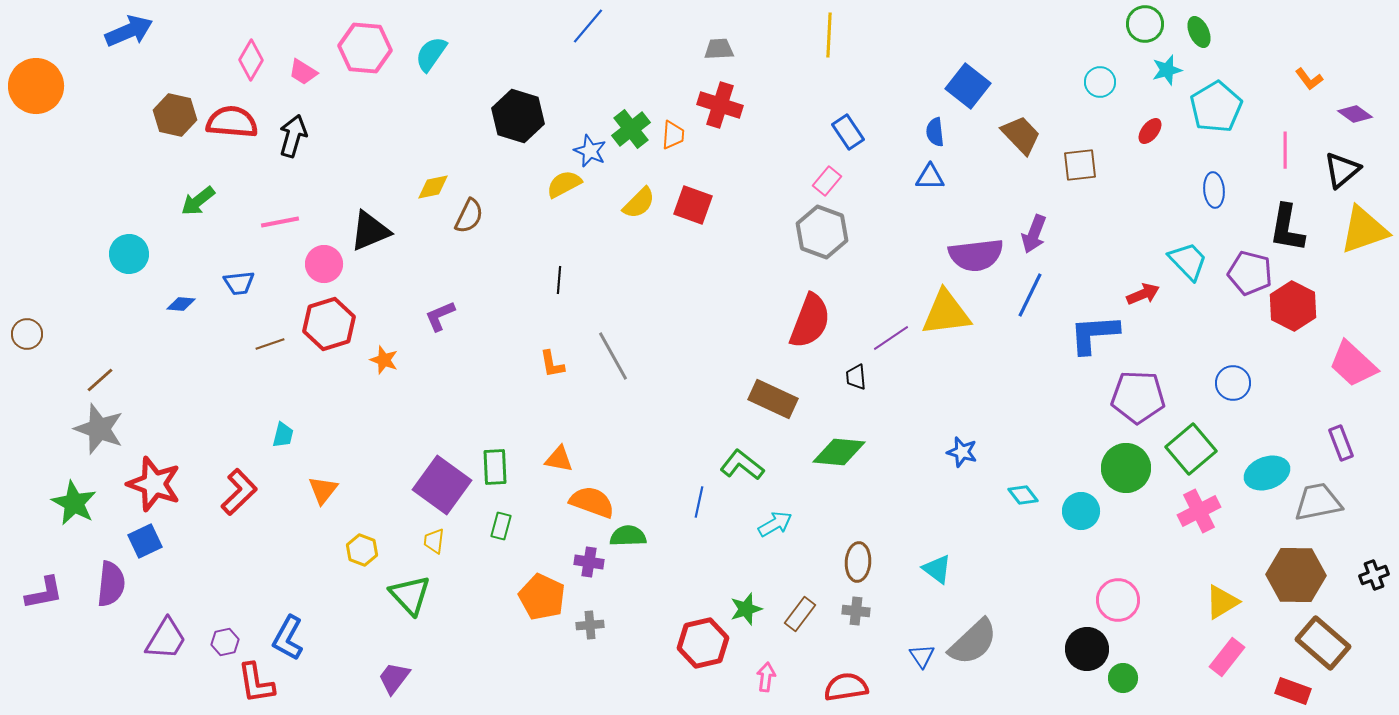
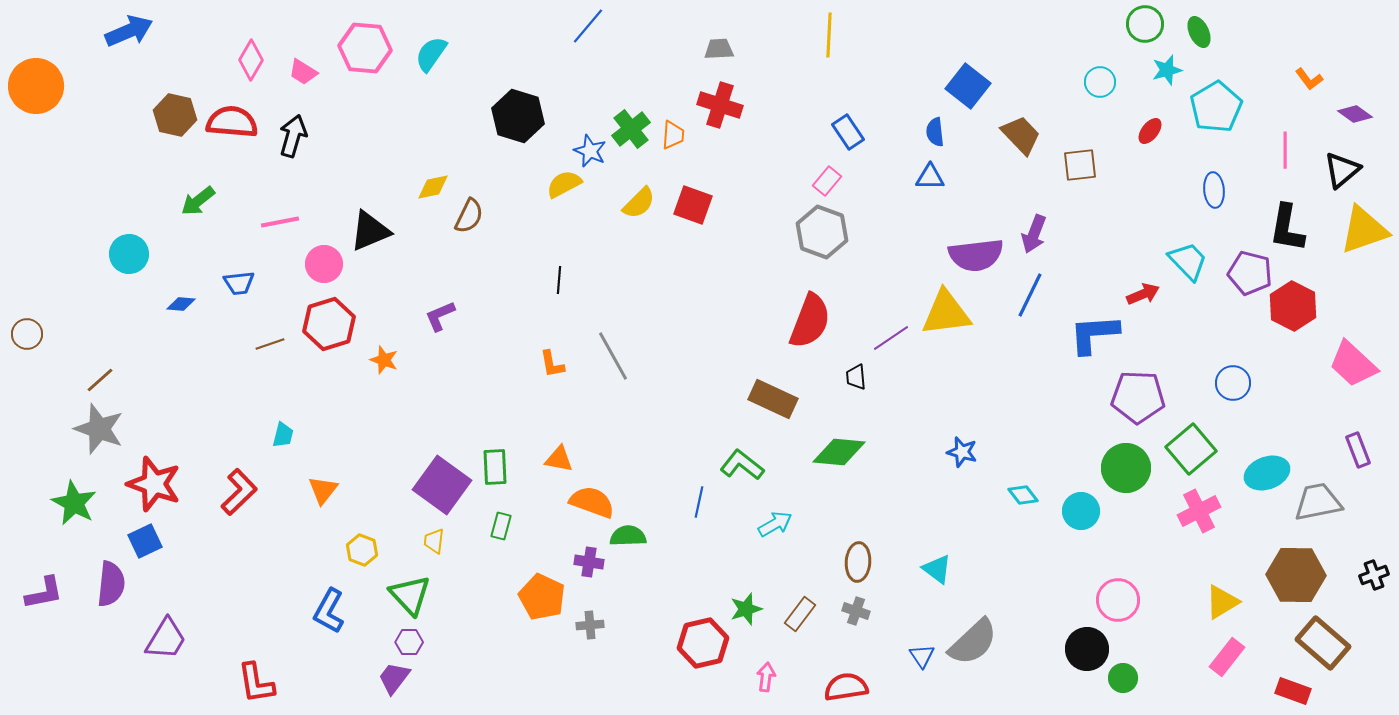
purple rectangle at (1341, 443): moved 17 px right, 7 px down
gray cross at (856, 611): rotated 12 degrees clockwise
blue L-shape at (288, 638): moved 41 px right, 27 px up
purple hexagon at (225, 642): moved 184 px right; rotated 12 degrees clockwise
